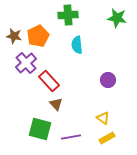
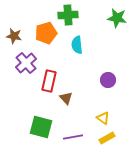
orange pentagon: moved 8 px right, 3 px up; rotated 10 degrees clockwise
red rectangle: rotated 55 degrees clockwise
brown triangle: moved 10 px right, 6 px up
green square: moved 1 px right, 2 px up
purple line: moved 2 px right
